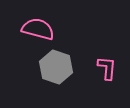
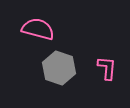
gray hexagon: moved 3 px right, 1 px down
